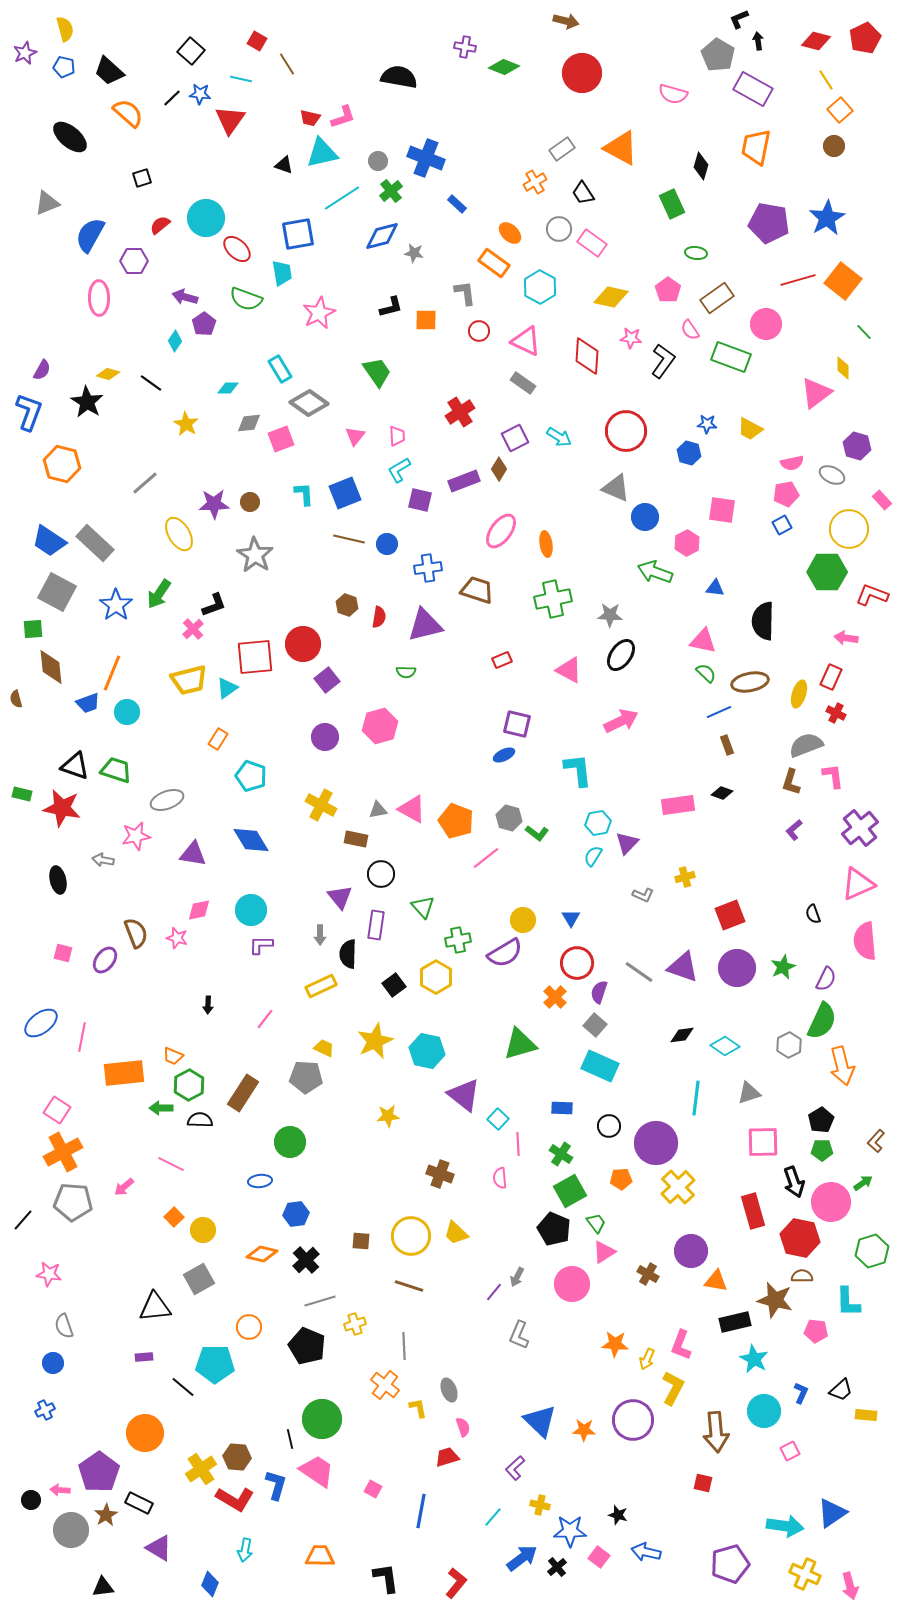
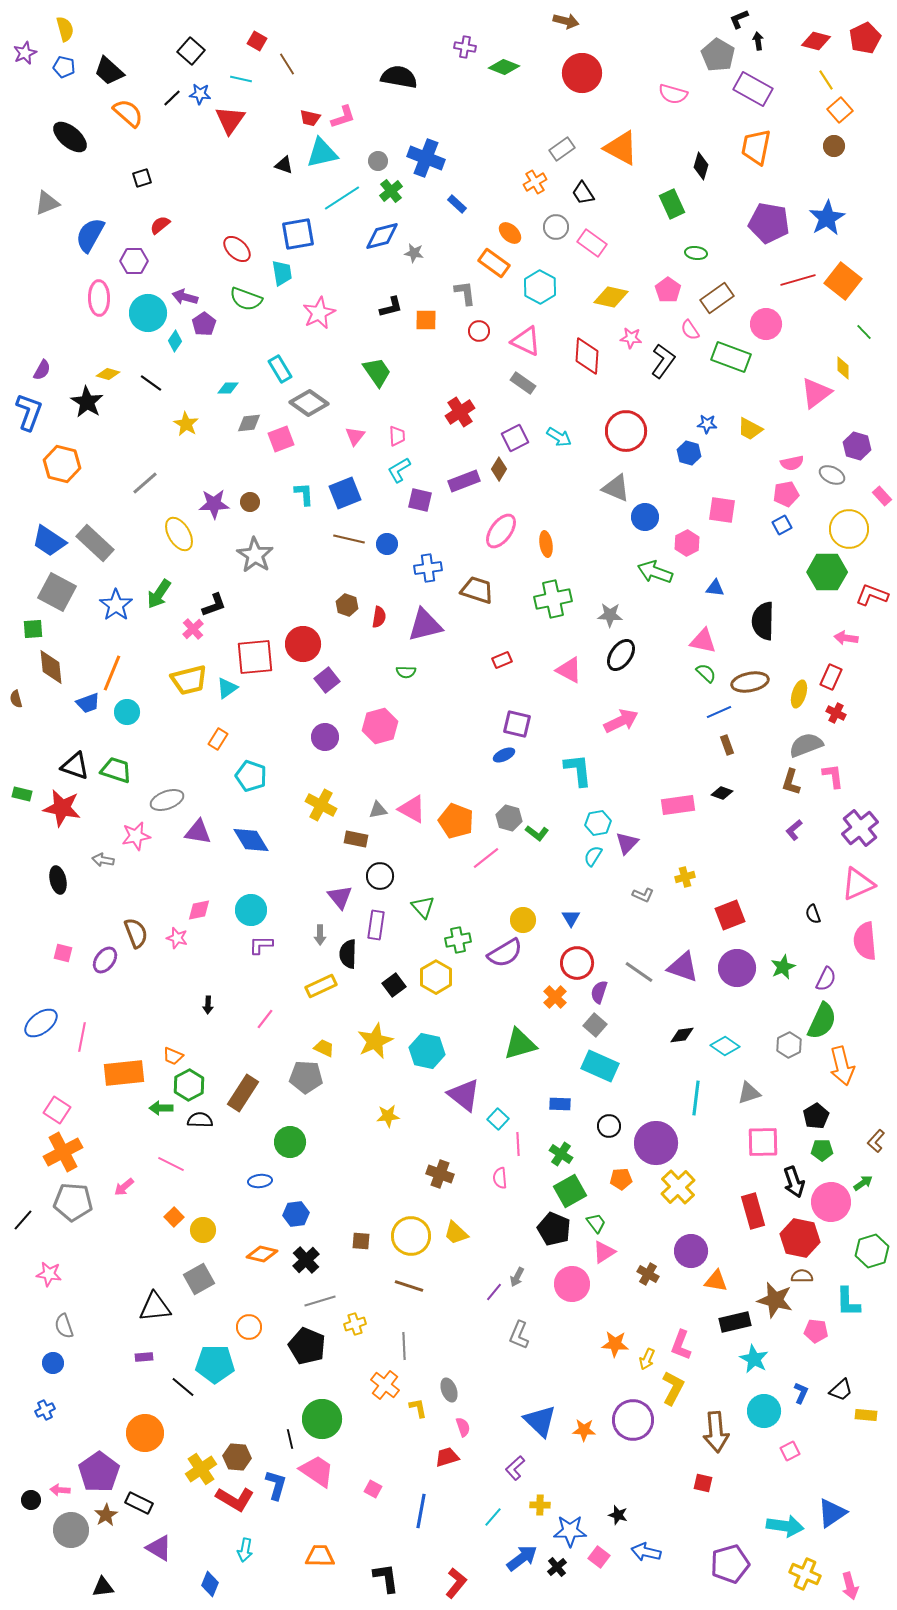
cyan circle at (206, 218): moved 58 px left, 95 px down
gray circle at (559, 229): moved 3 px left, 2 px up
pink rectangle at (882, 500): moved 4 px up
purple triangle at (193, 854): moved 5 px right, 22 px up
black circle at (381, 874): moved 1 px left, 2 px down
blue rectangle at (562, 1108): moved 2 px left, 4 px up
black pentagon at (821, 1120): moved 5 px left, 4 px up
yellow cross at (540, 1505): rotated 12 degrees counterclockwise
